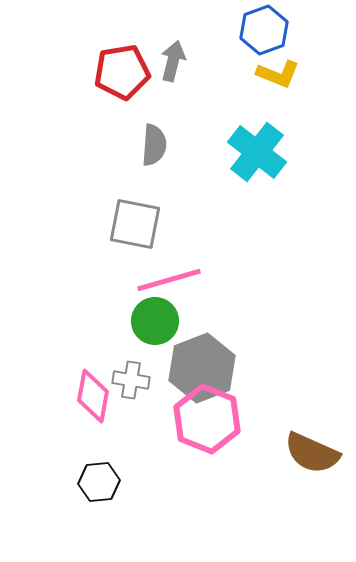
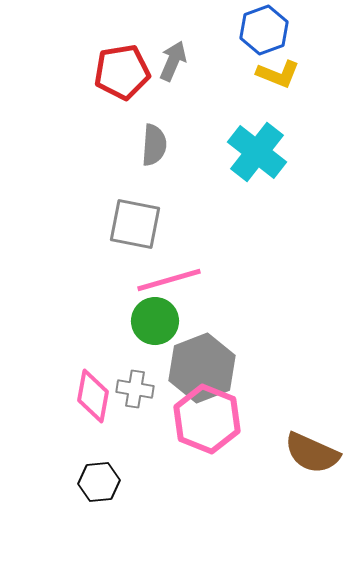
gray arrow: rotated 9 degrees clockwise
gray cross: moved 4 px right, 9 px down
